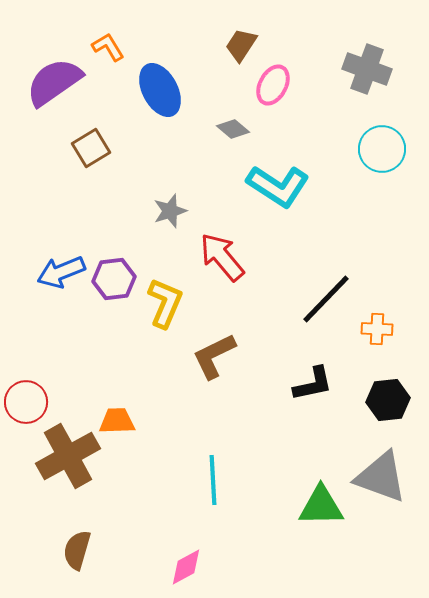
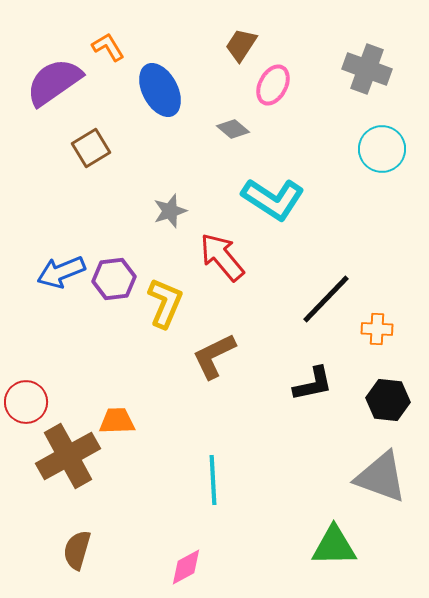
cyan L-shape: moved 5 px left, 13 px down
black hexagon: rotated 12 degrees clockwise
green triangle: moved 13 px right, 40 px down
